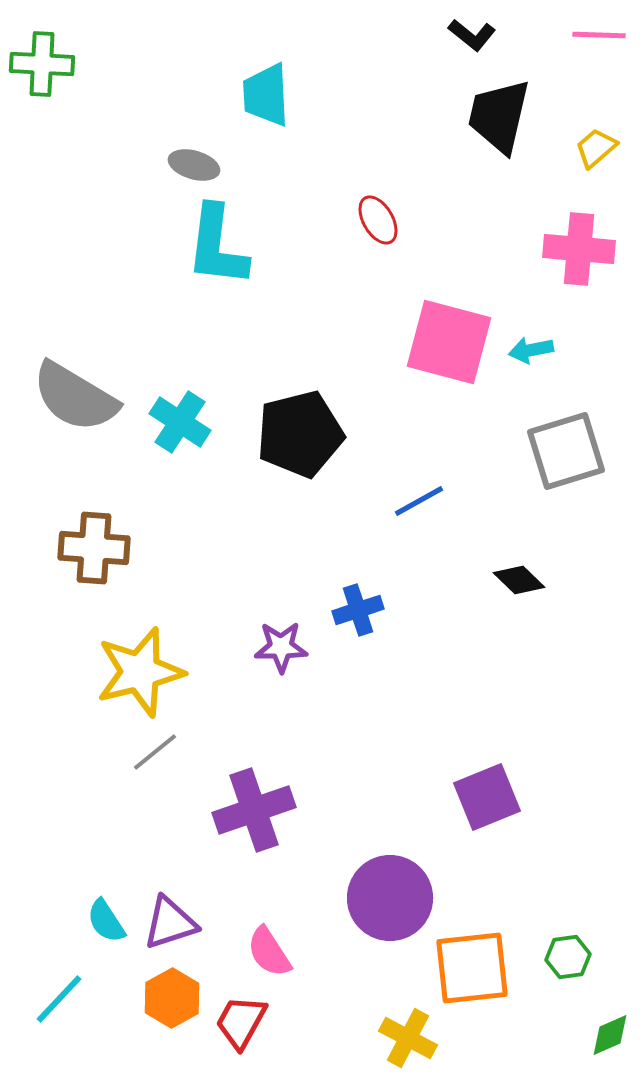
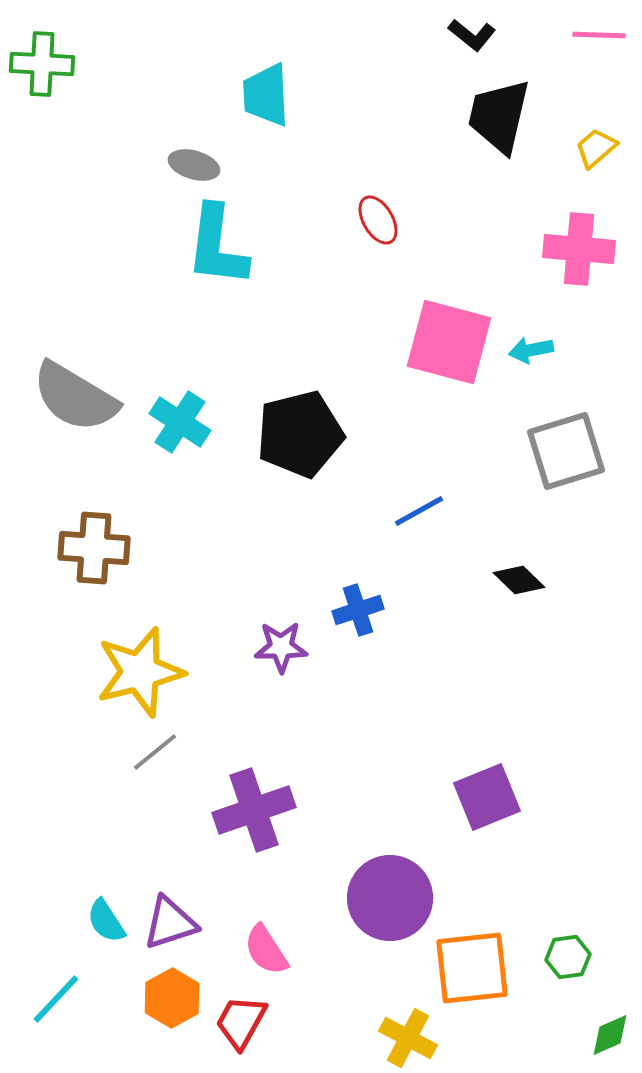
blue line: moved 10 px down
pink semicircle: moved 3 px left, 2 px up
cyan line: moved 3 px left
